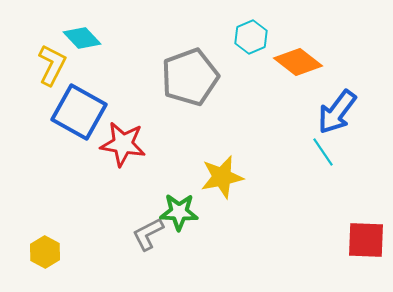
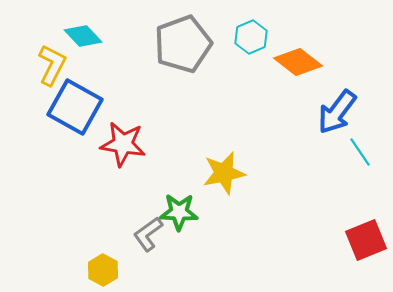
cyan diamond: moved 1 px right, 2 px up
gray pentagon: moved 7 px left, 33 px up
blue square: moved 4 px left, 5 px up
cyan line: moved 37 px right
yellow star: moved 2 px right, 4 px up
gray L-shape: rotated 9 degrees counterclockwise
red square: rotated 24 degrees counterclockwise
yellow hexagon: moved 58 px right, 18 px down
